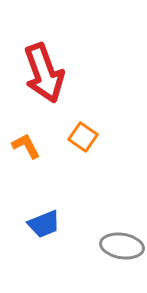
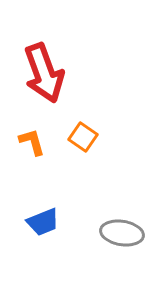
orange L-shape: moved 6 px right, 4 px up; rotated 12 degrees clockwise
blue trapezoid: moved 1 px left, 2 px up
gray ellipse: moved 13 px up
